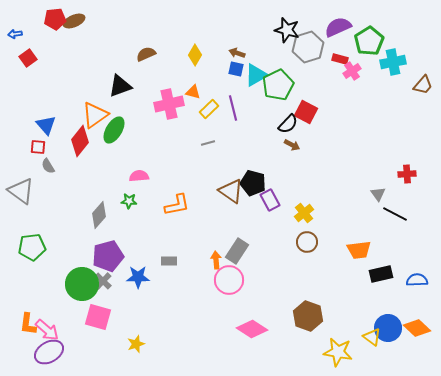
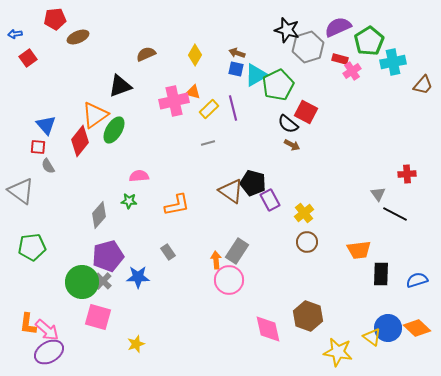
brown ellipse at (74, 21): moved 4 px right, 16 px down
pink cross at (169, 104): moved 5 px right, 3 px up
black semicircle at (288, 124): rotated 85 degrees clockwise
gray rectangle at (169, 261): moved 1 px left, 9 px up; rotated 56 degrees clockwise
black rectangle at (381, 274): rotated 75 degrees counterclockwise
blue semicircle at (417, 280): rotated 15 degrees counterclockwise
green circle at (82, 284): moved 2 px up
pink diamond at (252, 329): moved 16 px right; rotated 44 degrees clockwise
